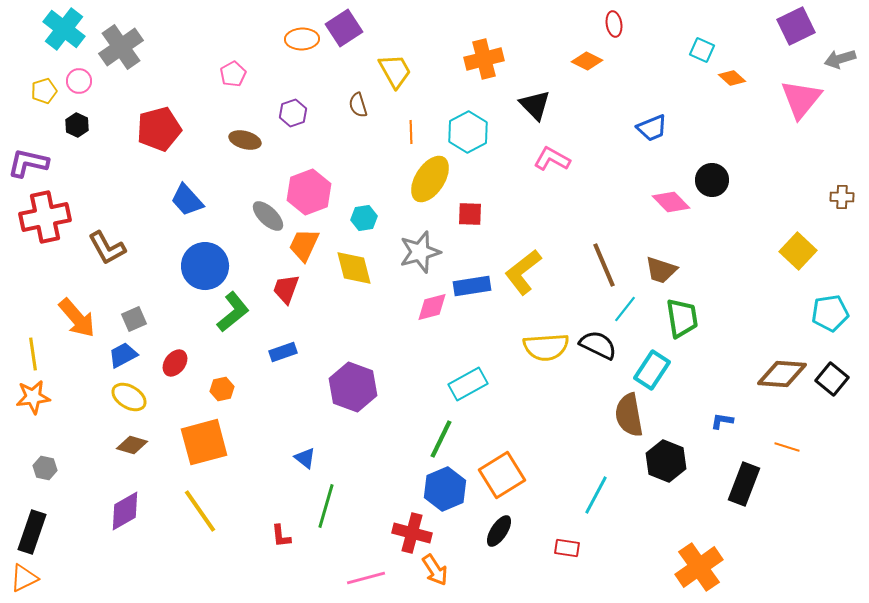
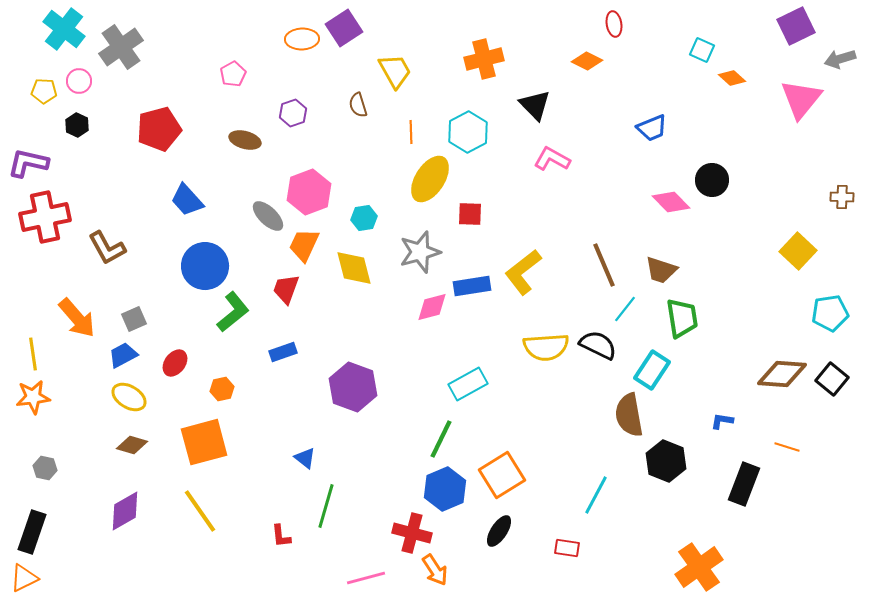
yellow pentagon at (44, 91): rotated 20 degrees clockwise
